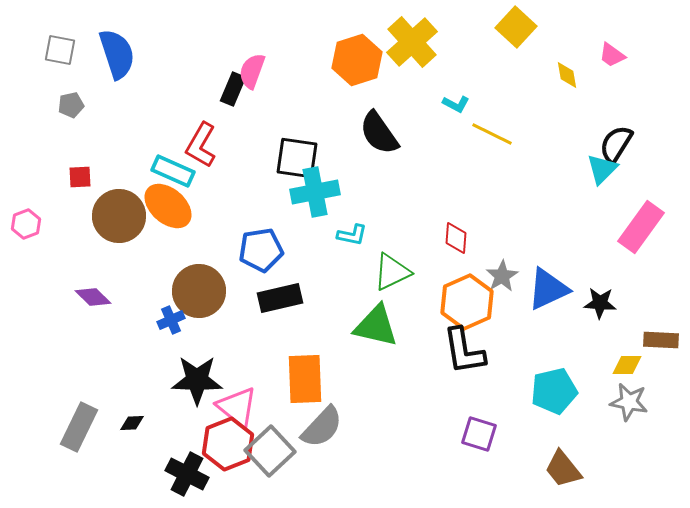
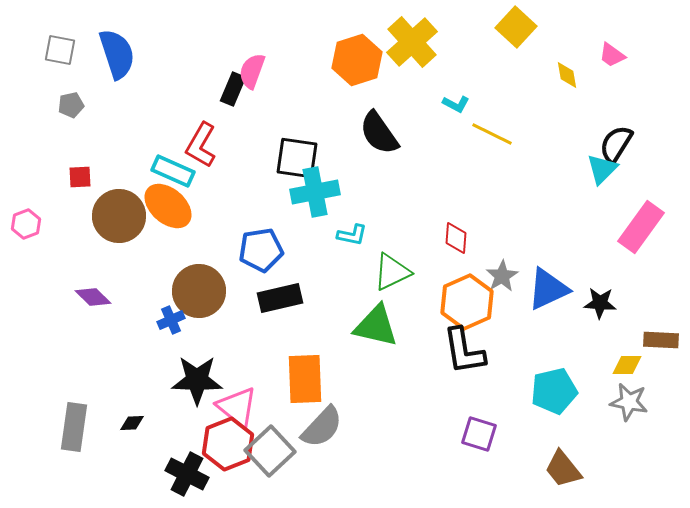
gray rectangle at (79, 427): moved 5 px left; rotated 18 degrees counterclockwise
